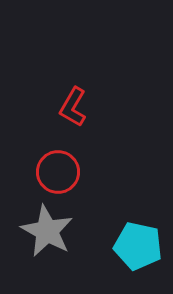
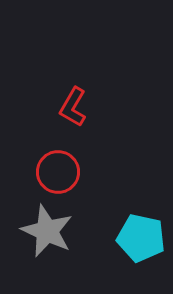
gray star: rotated 4 degrees counterclockwise
cyan pentagon: moved 3 px right, 8 px up
